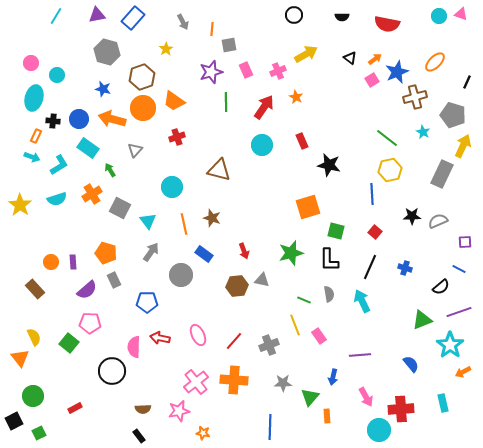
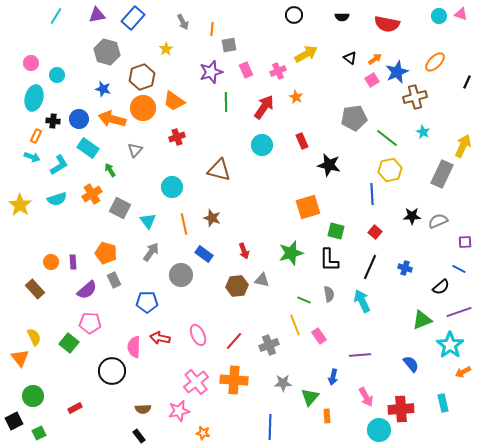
gray pentagon at (453, 115): moved 99 px left, 3 px down; rotated 25 degrees counterclockwise
